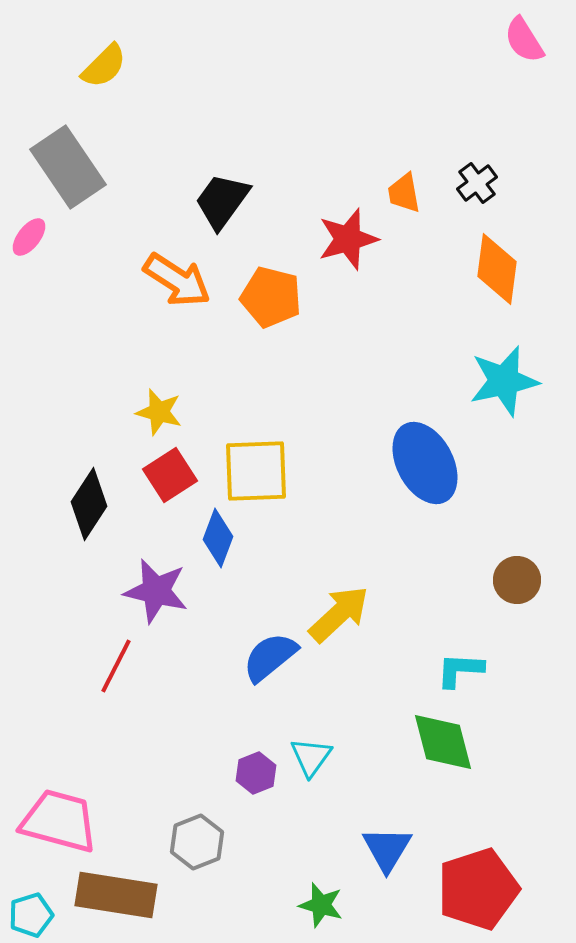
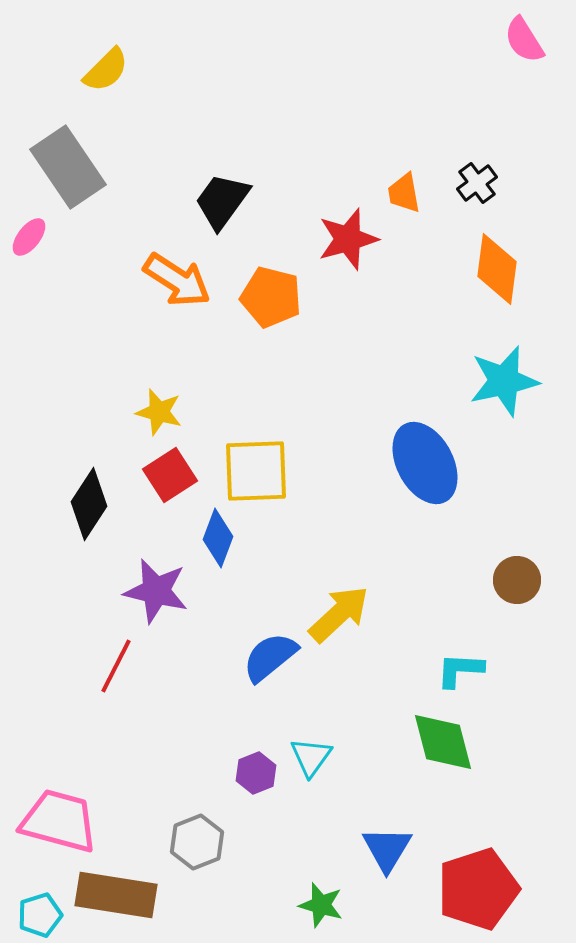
yellow semicircle: moved 2 px right, 4 px down
cyan pentagon: moved 9 px right
